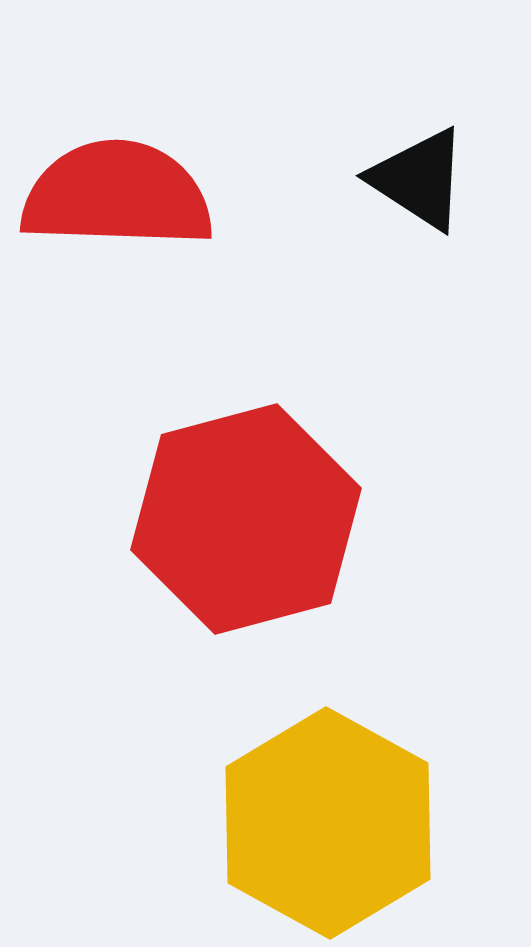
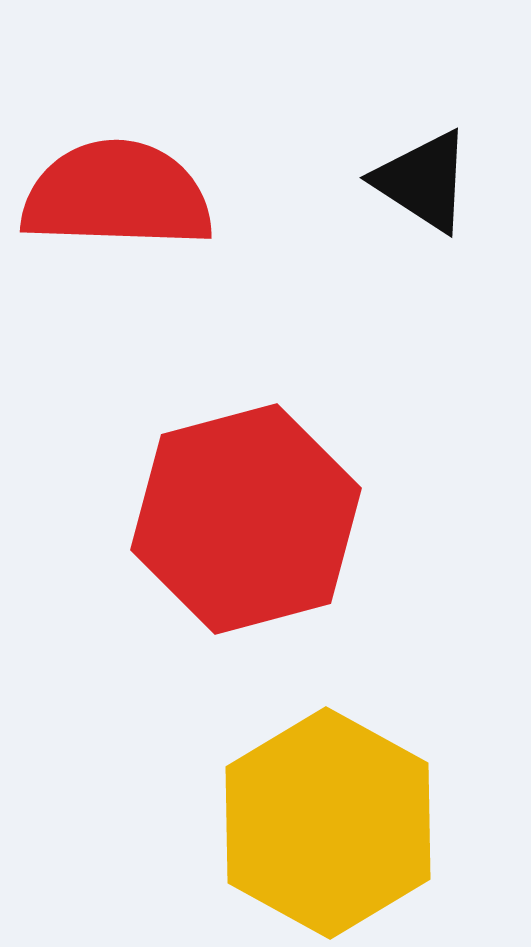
black triangle: moved 4 px right, 2 px down
